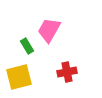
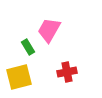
green rectangle: moved 1 px right, 1 px down
